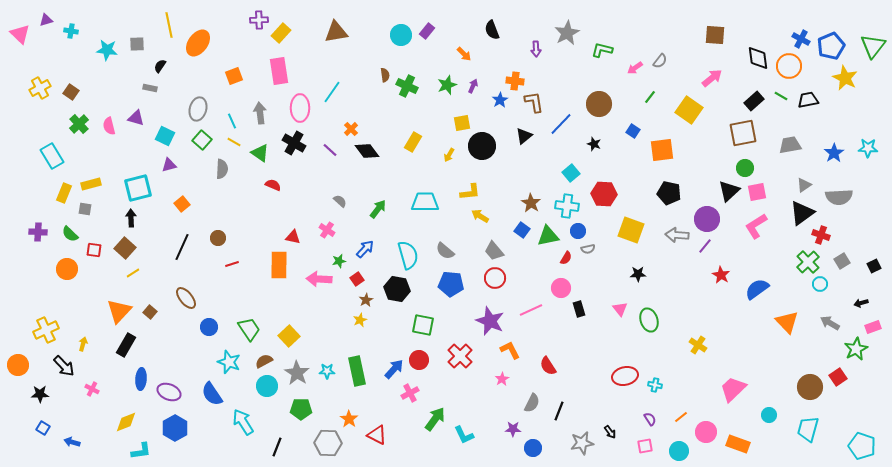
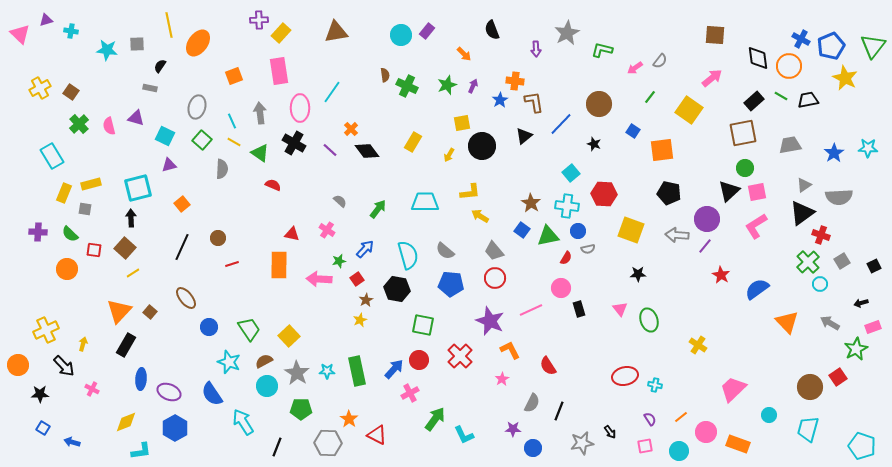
gray ellipse at (198, 109): moved 1 px left, 2 px up
red triangle at (293, 237): moved 1 px left, 3 px up
